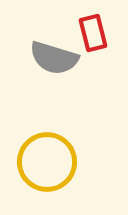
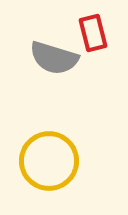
yellow circle: moved 2 px right, 1 px up
